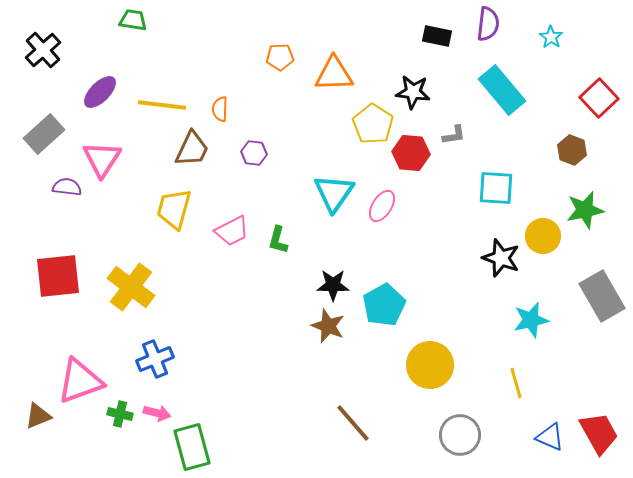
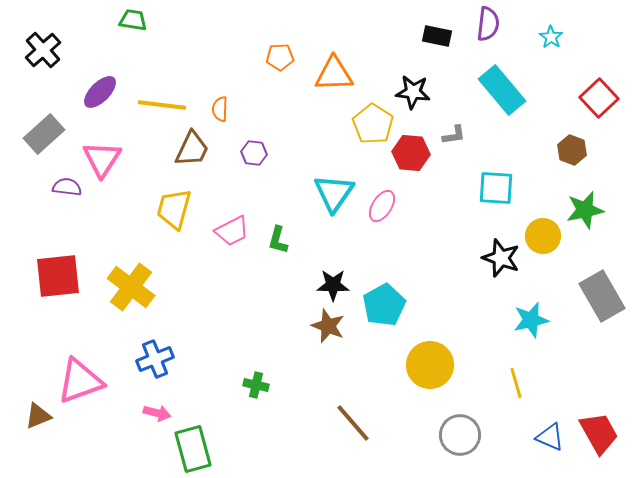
green cross at (120, 414): moved 136 px right, 29 px up
green rectangle at (192, 447): moved 1 px right, 2 px down
